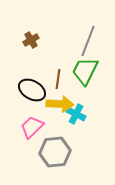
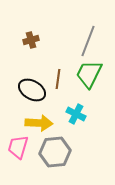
brown cross: rotated 14 degrees clockwise
green trapezoid: moved 4 px right, 3 px down
yellow arrow: moved 21 px left, 19 px down
pink trapezoid: moved 14 px left, 20 px down; rotated 30 degrees counterclockwise
